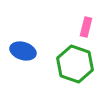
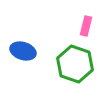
pink rectangle: moved 1 px up
